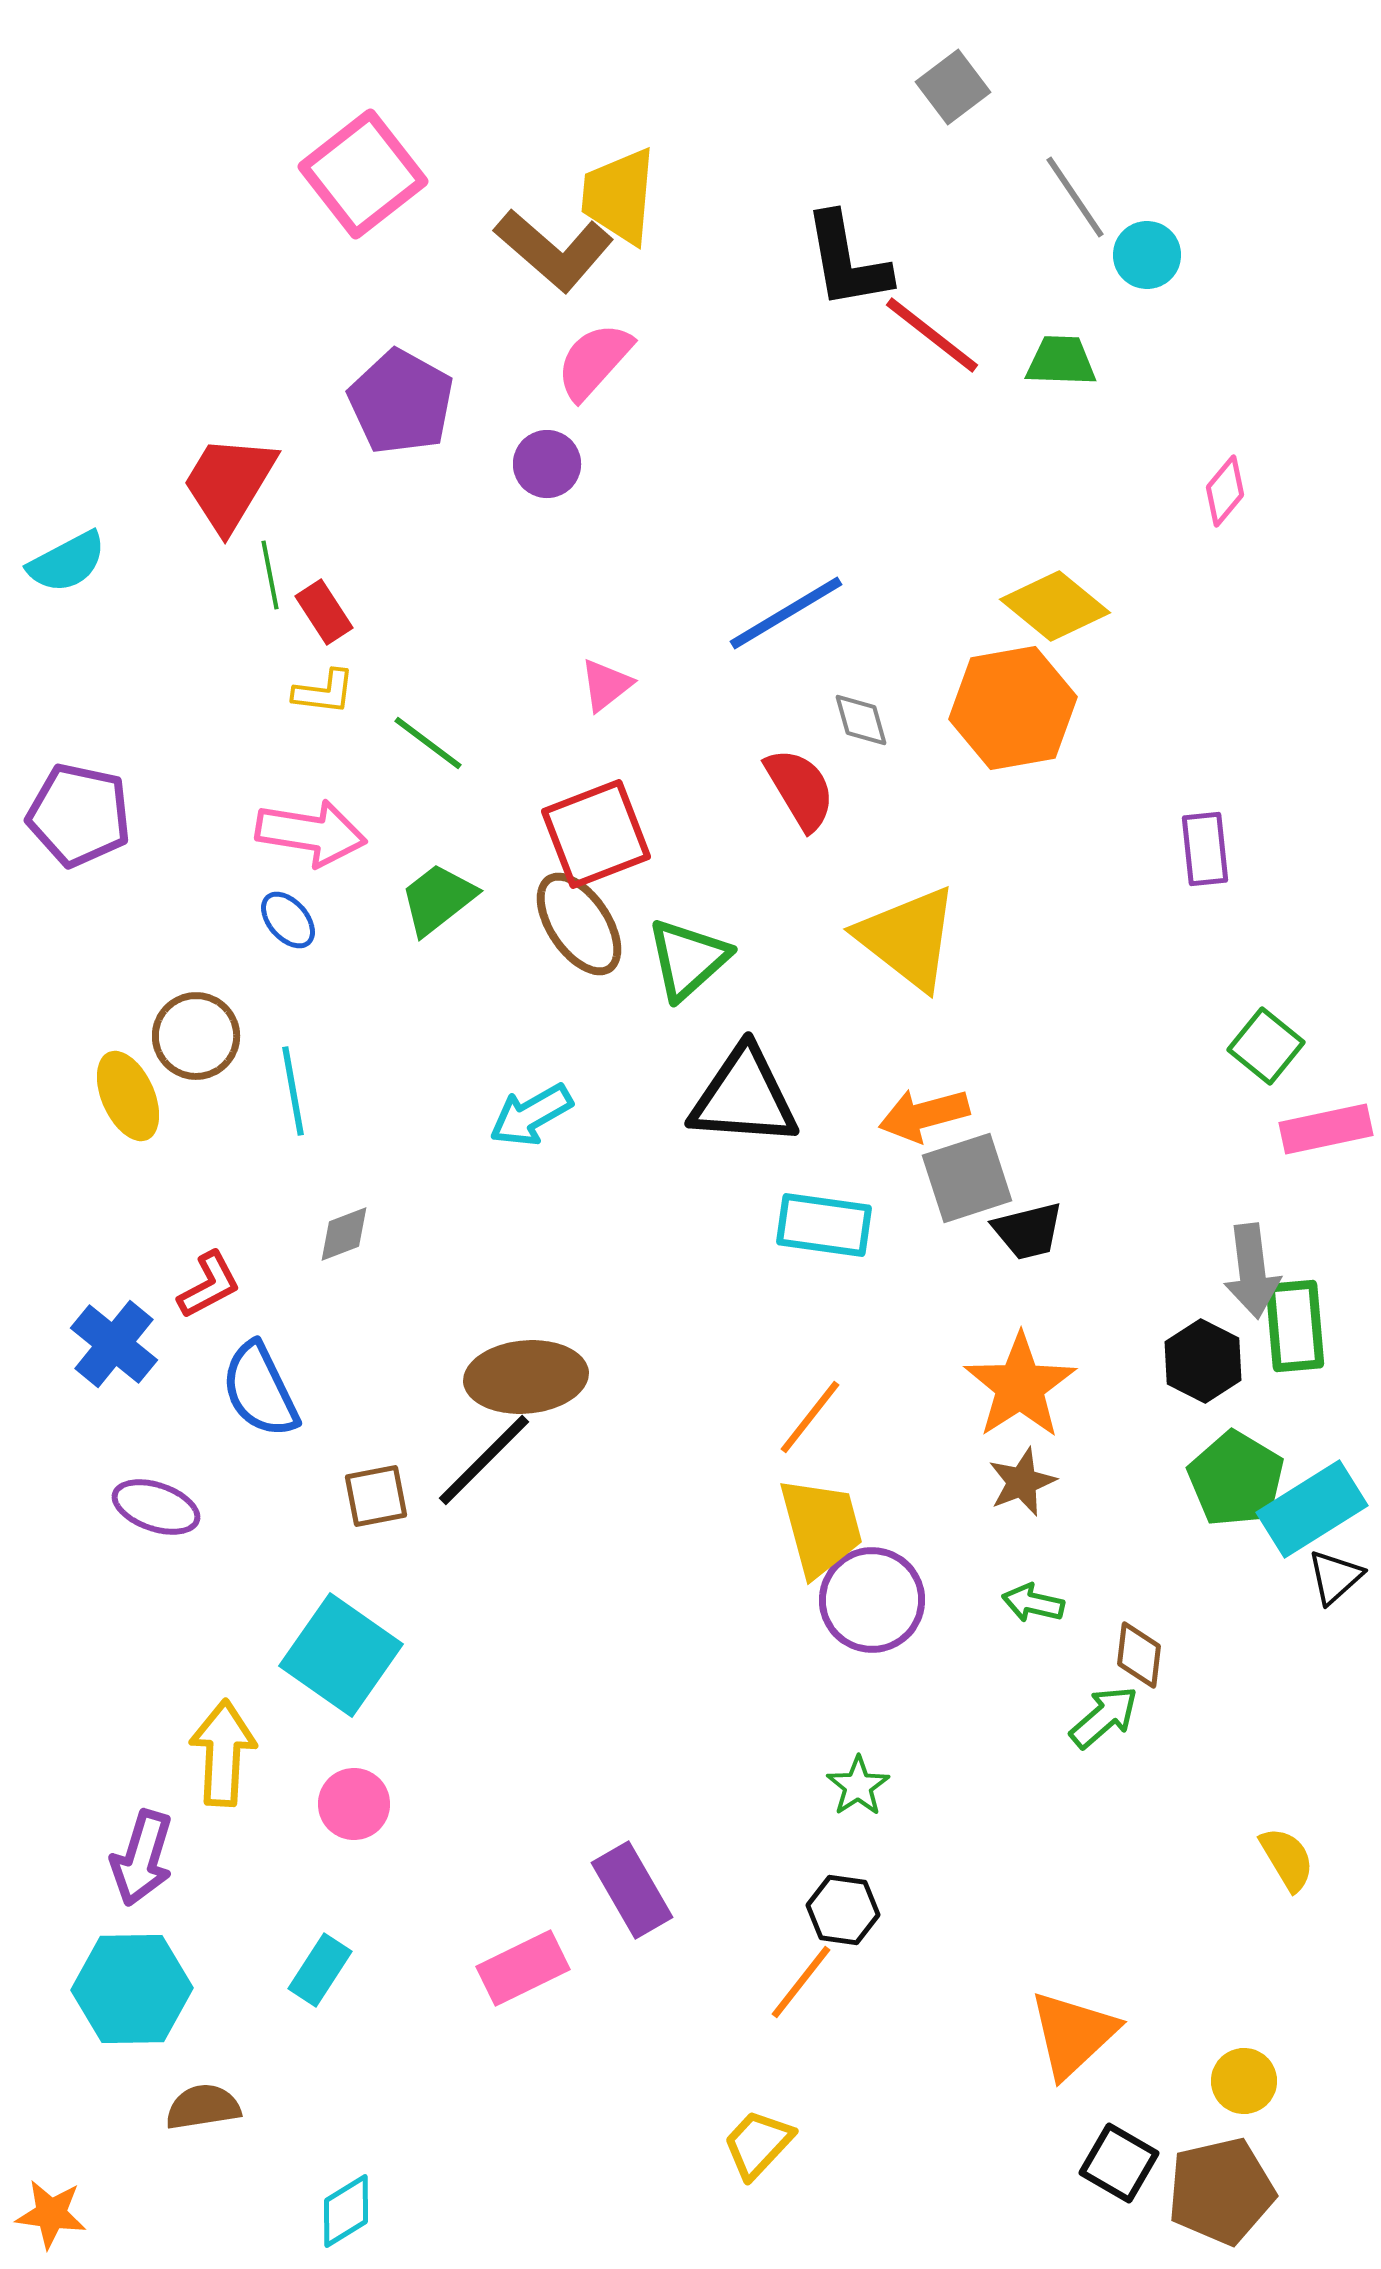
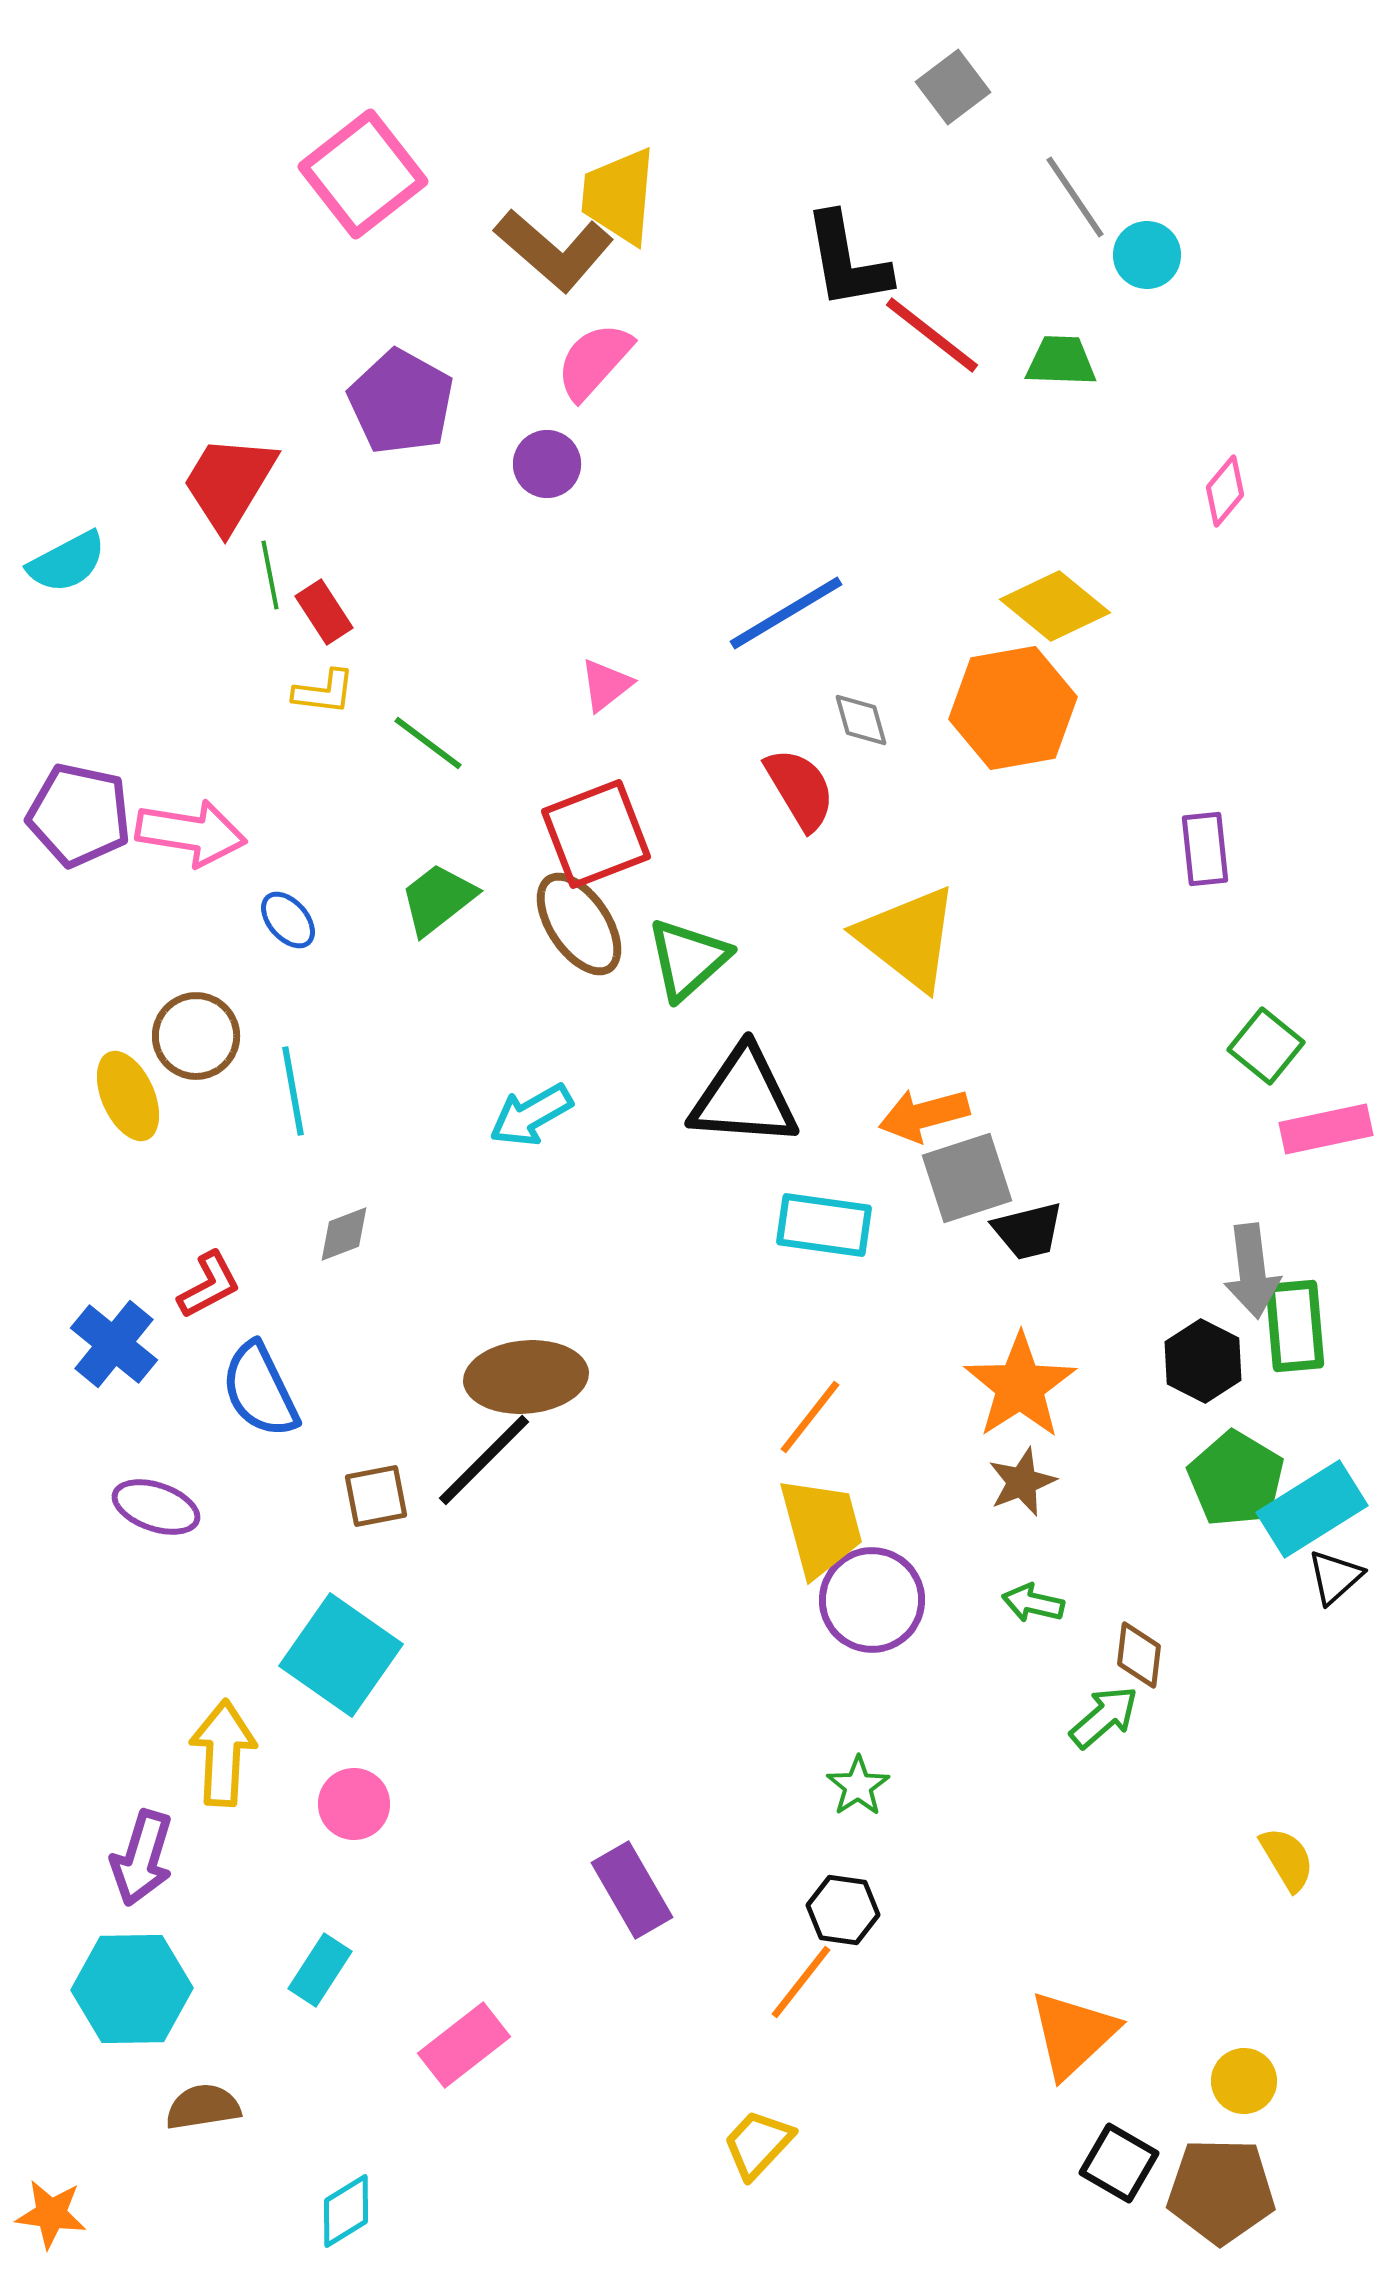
pink arrow at (311, 833): moved 120 px left
pink rectangle at (523, 1968): moved 59 px left, 77 px down; rotated 12 degrees counterclockwise
brown pentagon at (1221, 2191): rotated 14 degrees clockwise
